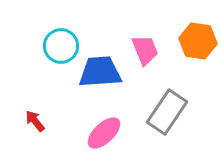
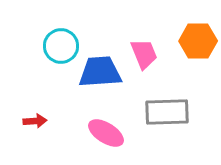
orange hexagon: rotated 9 degrees counterclockwise
pink trapezoid: moved 1 px left, 4 px down
gray rectangle: rotated 54 degrees clockwise
red arrow: rotated 125 degrees clockwise
pink ellipse: moved 2 px right; rotated 75 degrees clockwise
